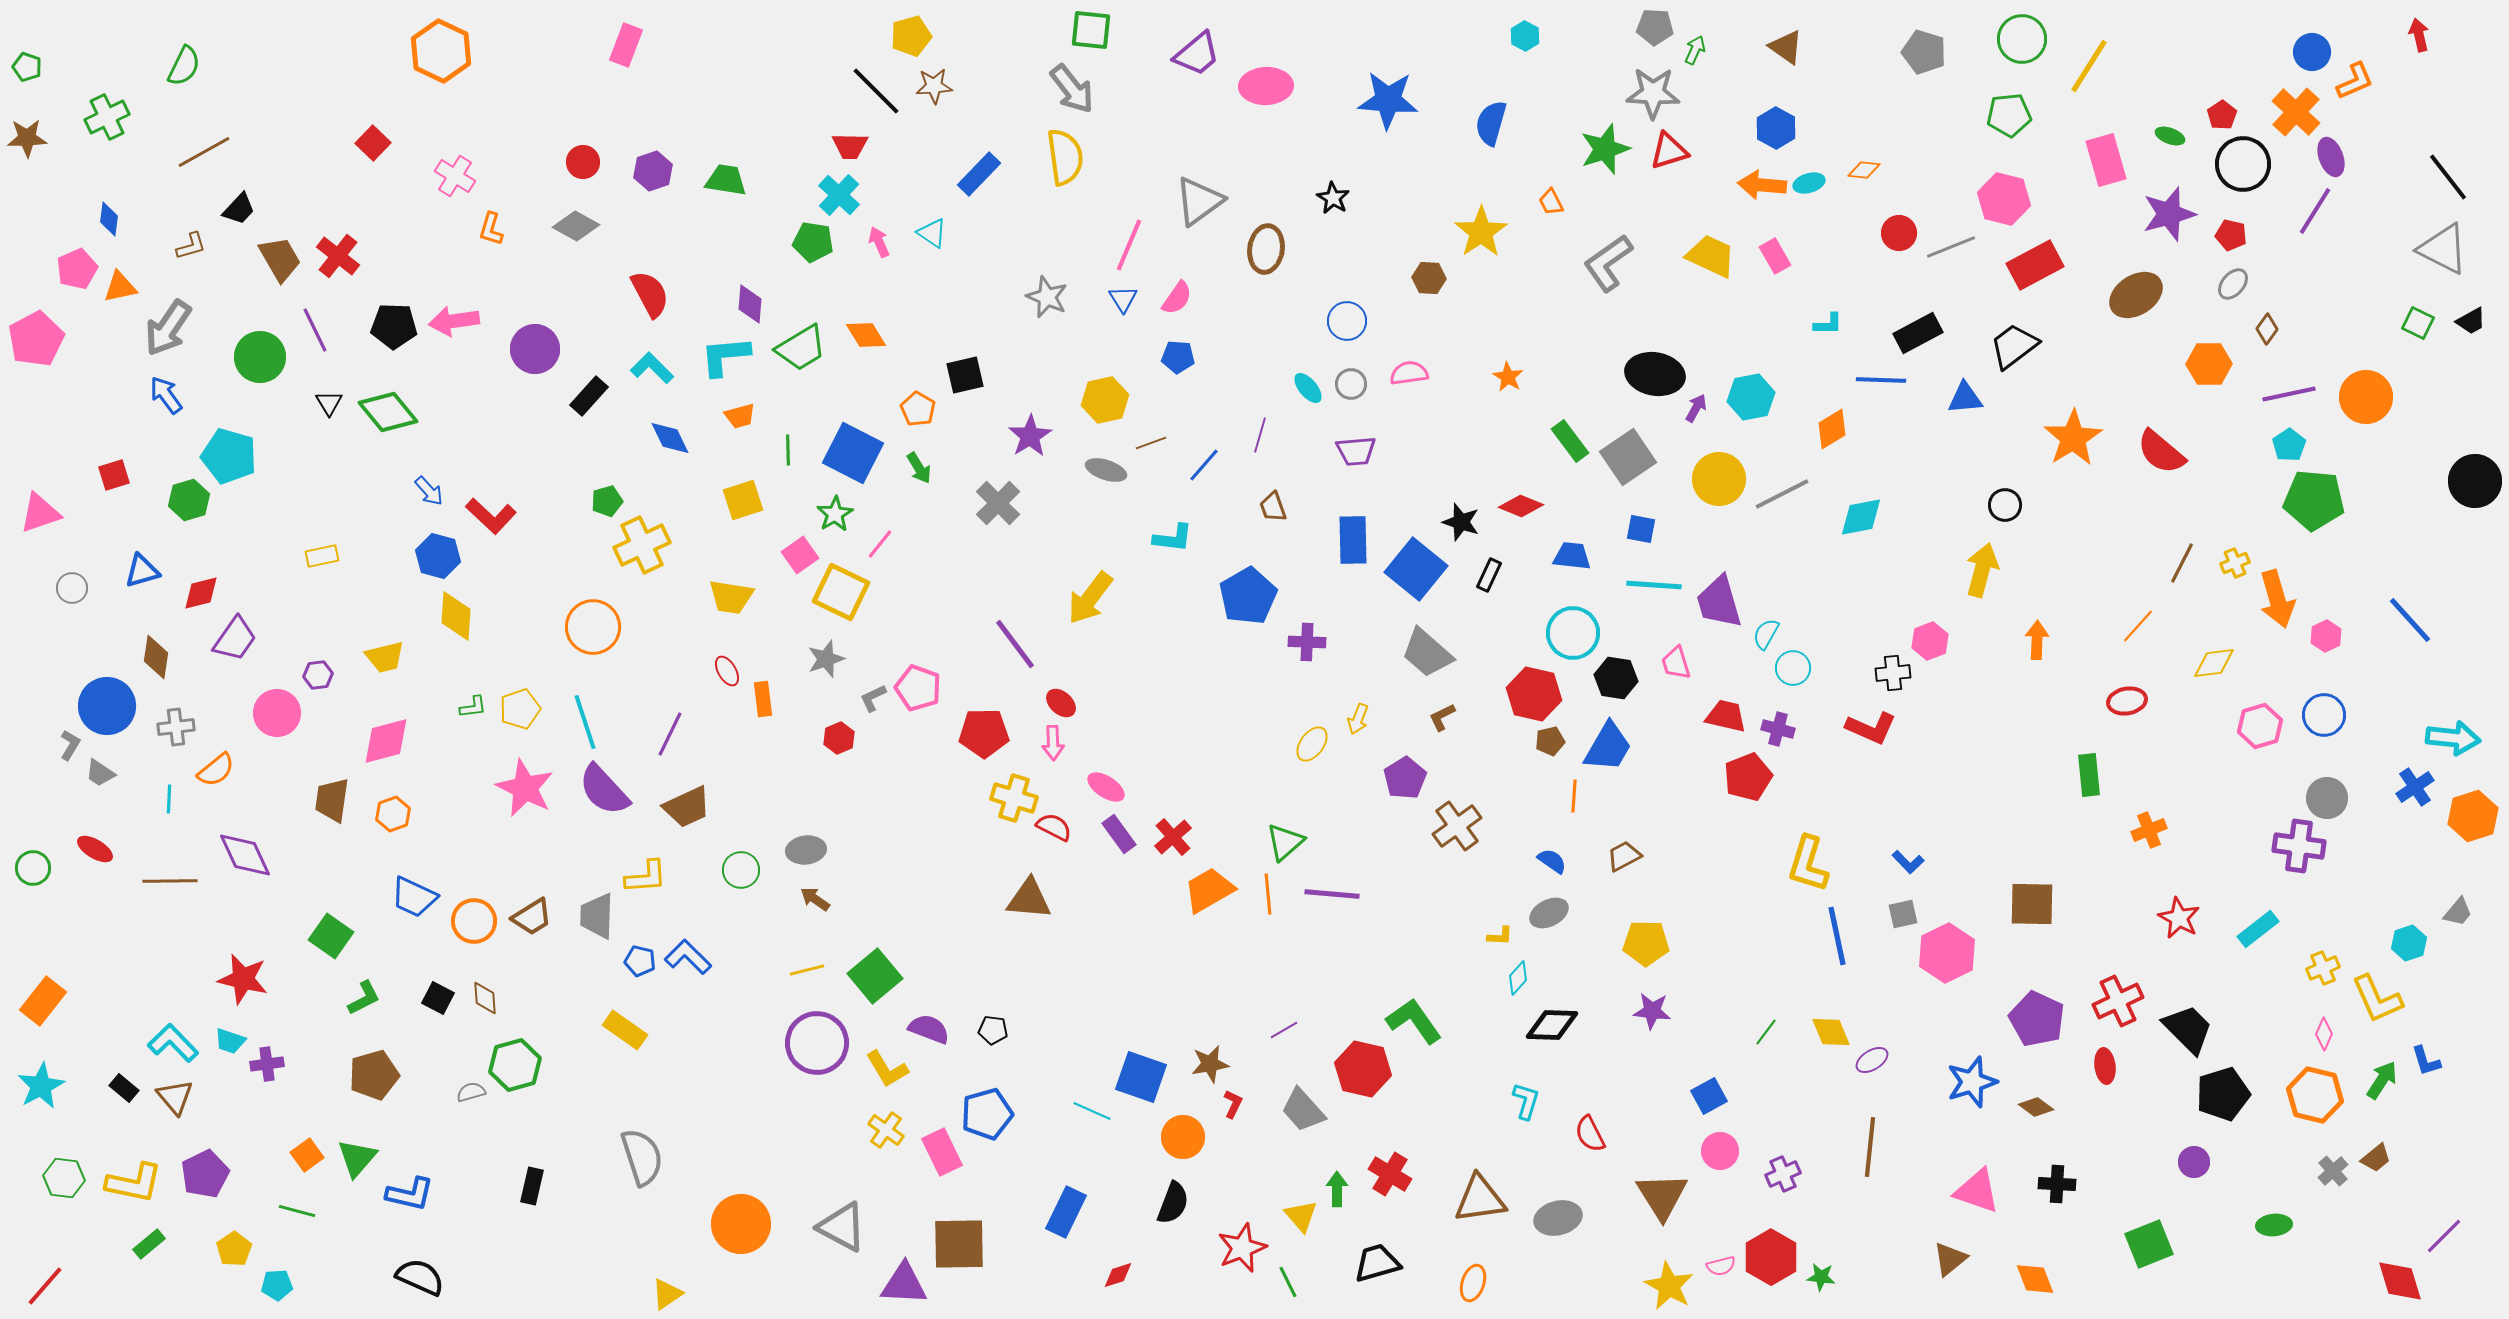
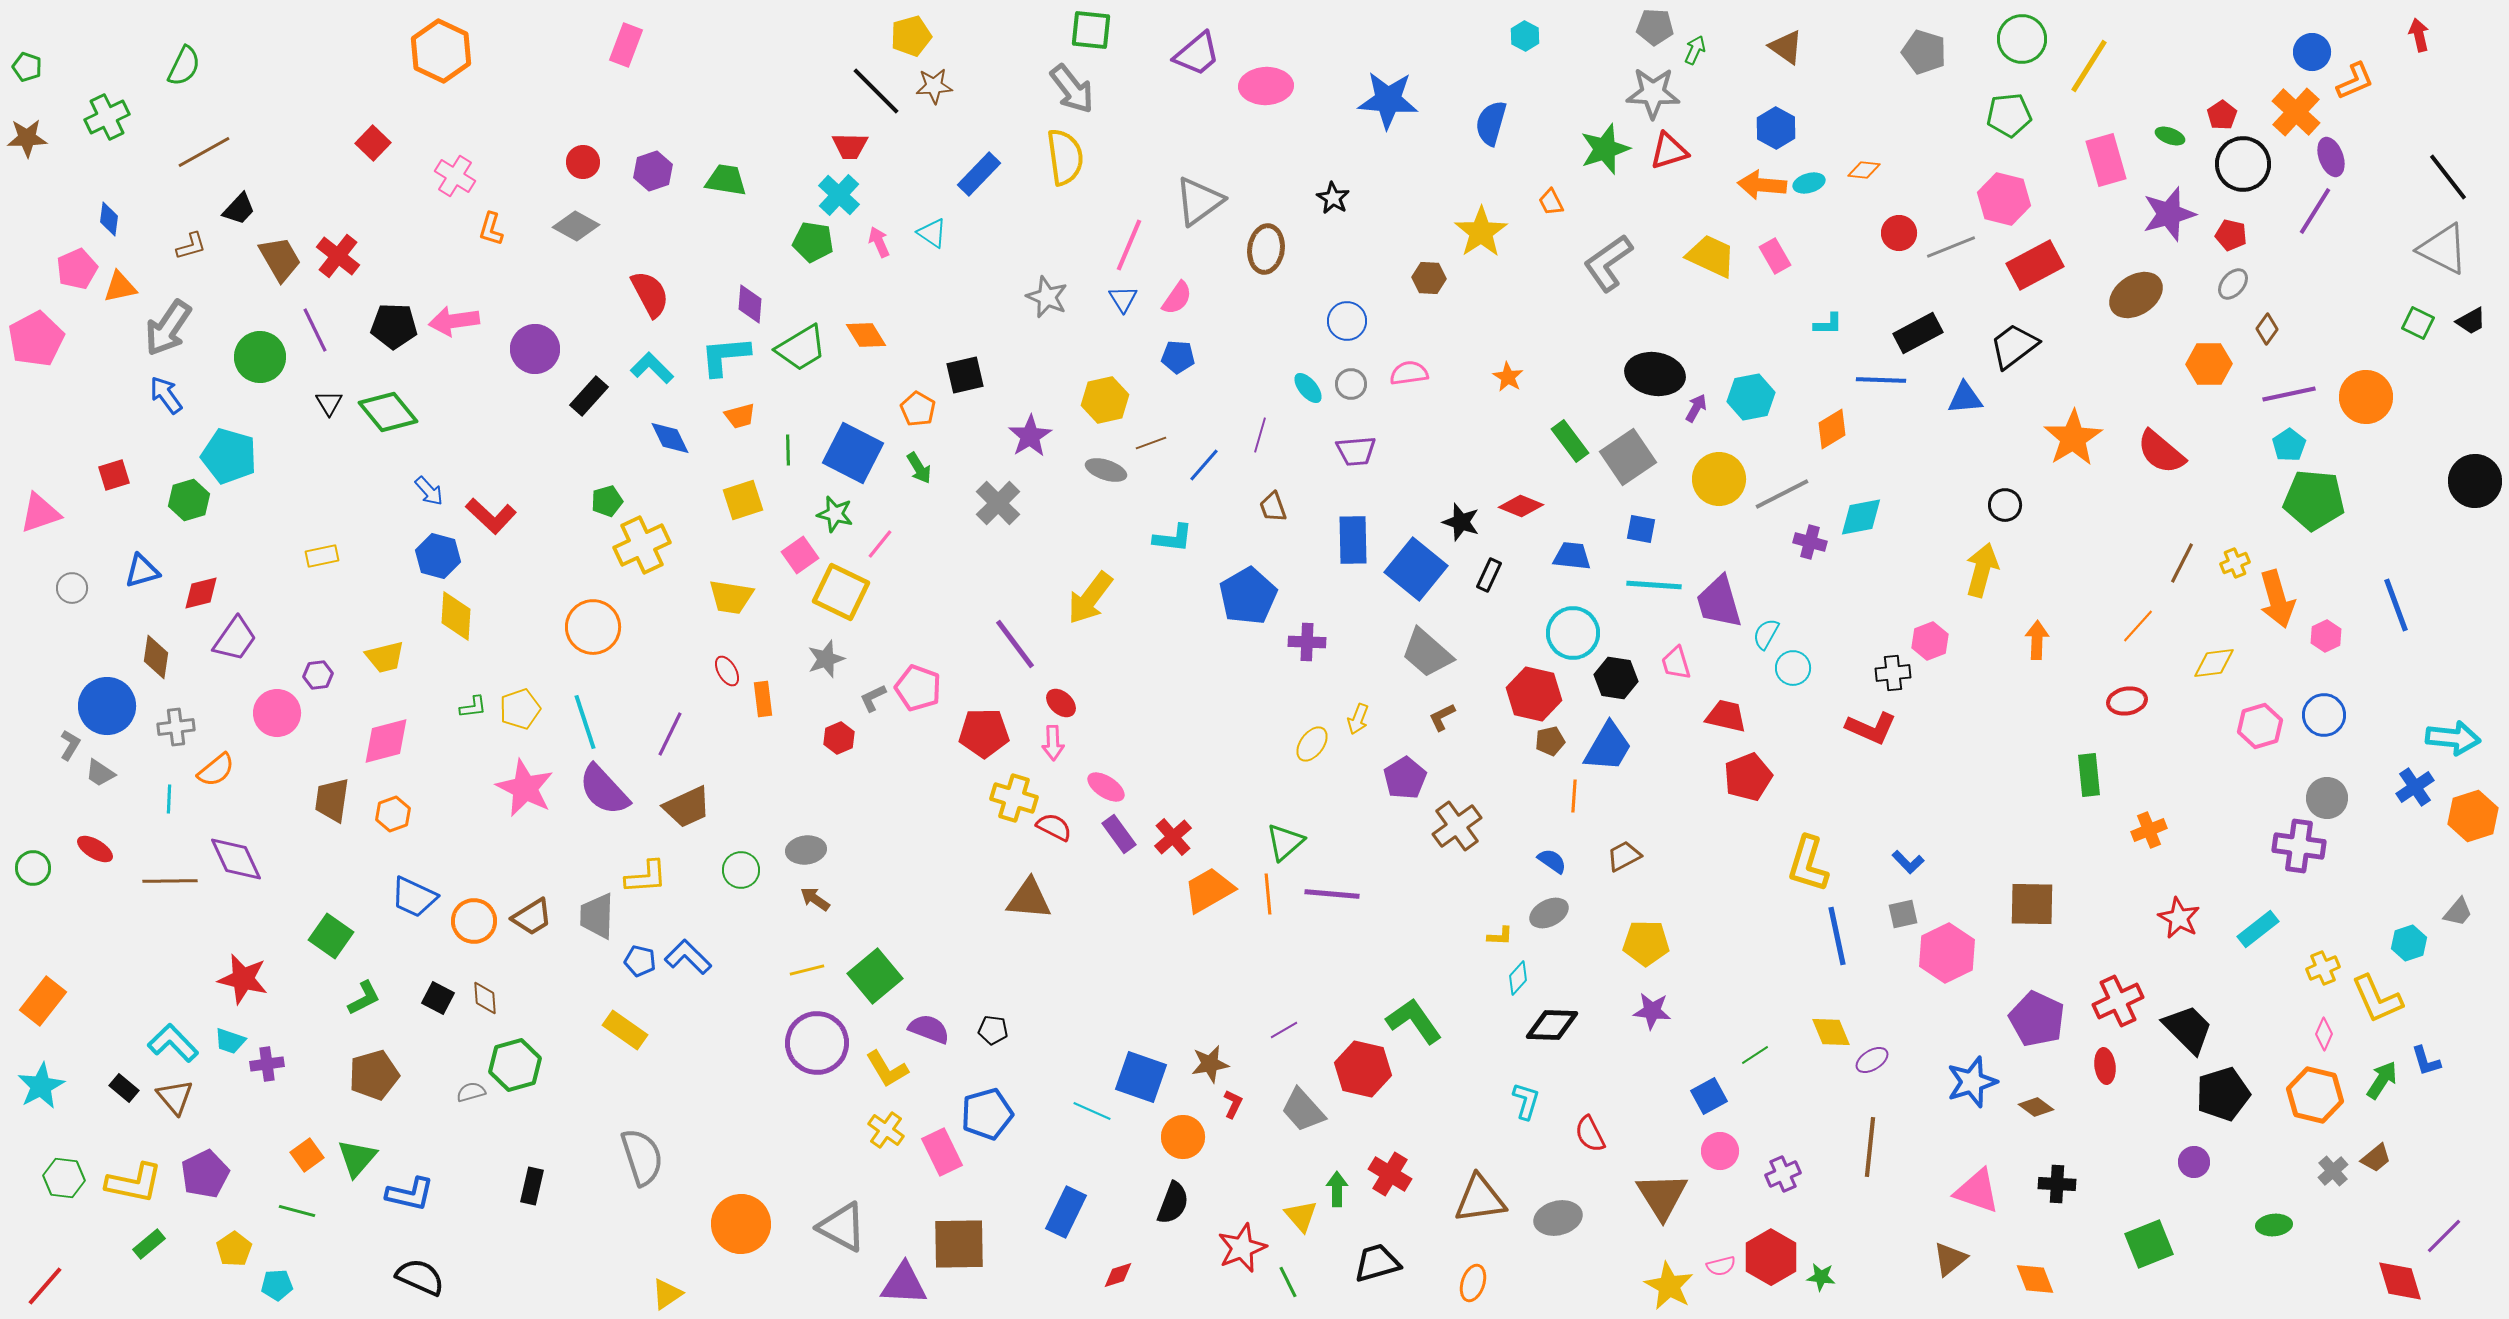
green star at (835, 514): rotated 27 degrees counterclockwise
blue line at (2410, 620): moved 14 px left, 15 px up; rotated 22 degrees clockwise
purple cross at (1778, 729): moved 32 px right, 187 px up
purple diamond at (245, 855): moved 9 px left, 4 px down
green line at (1766, 1032): moved 11 px left, 23 px down; rotated 20 degrees clockwise
